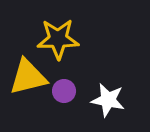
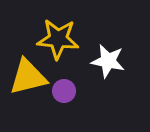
yellow star: rotated 6 degrees clockwise
white star: moved 39 px up
